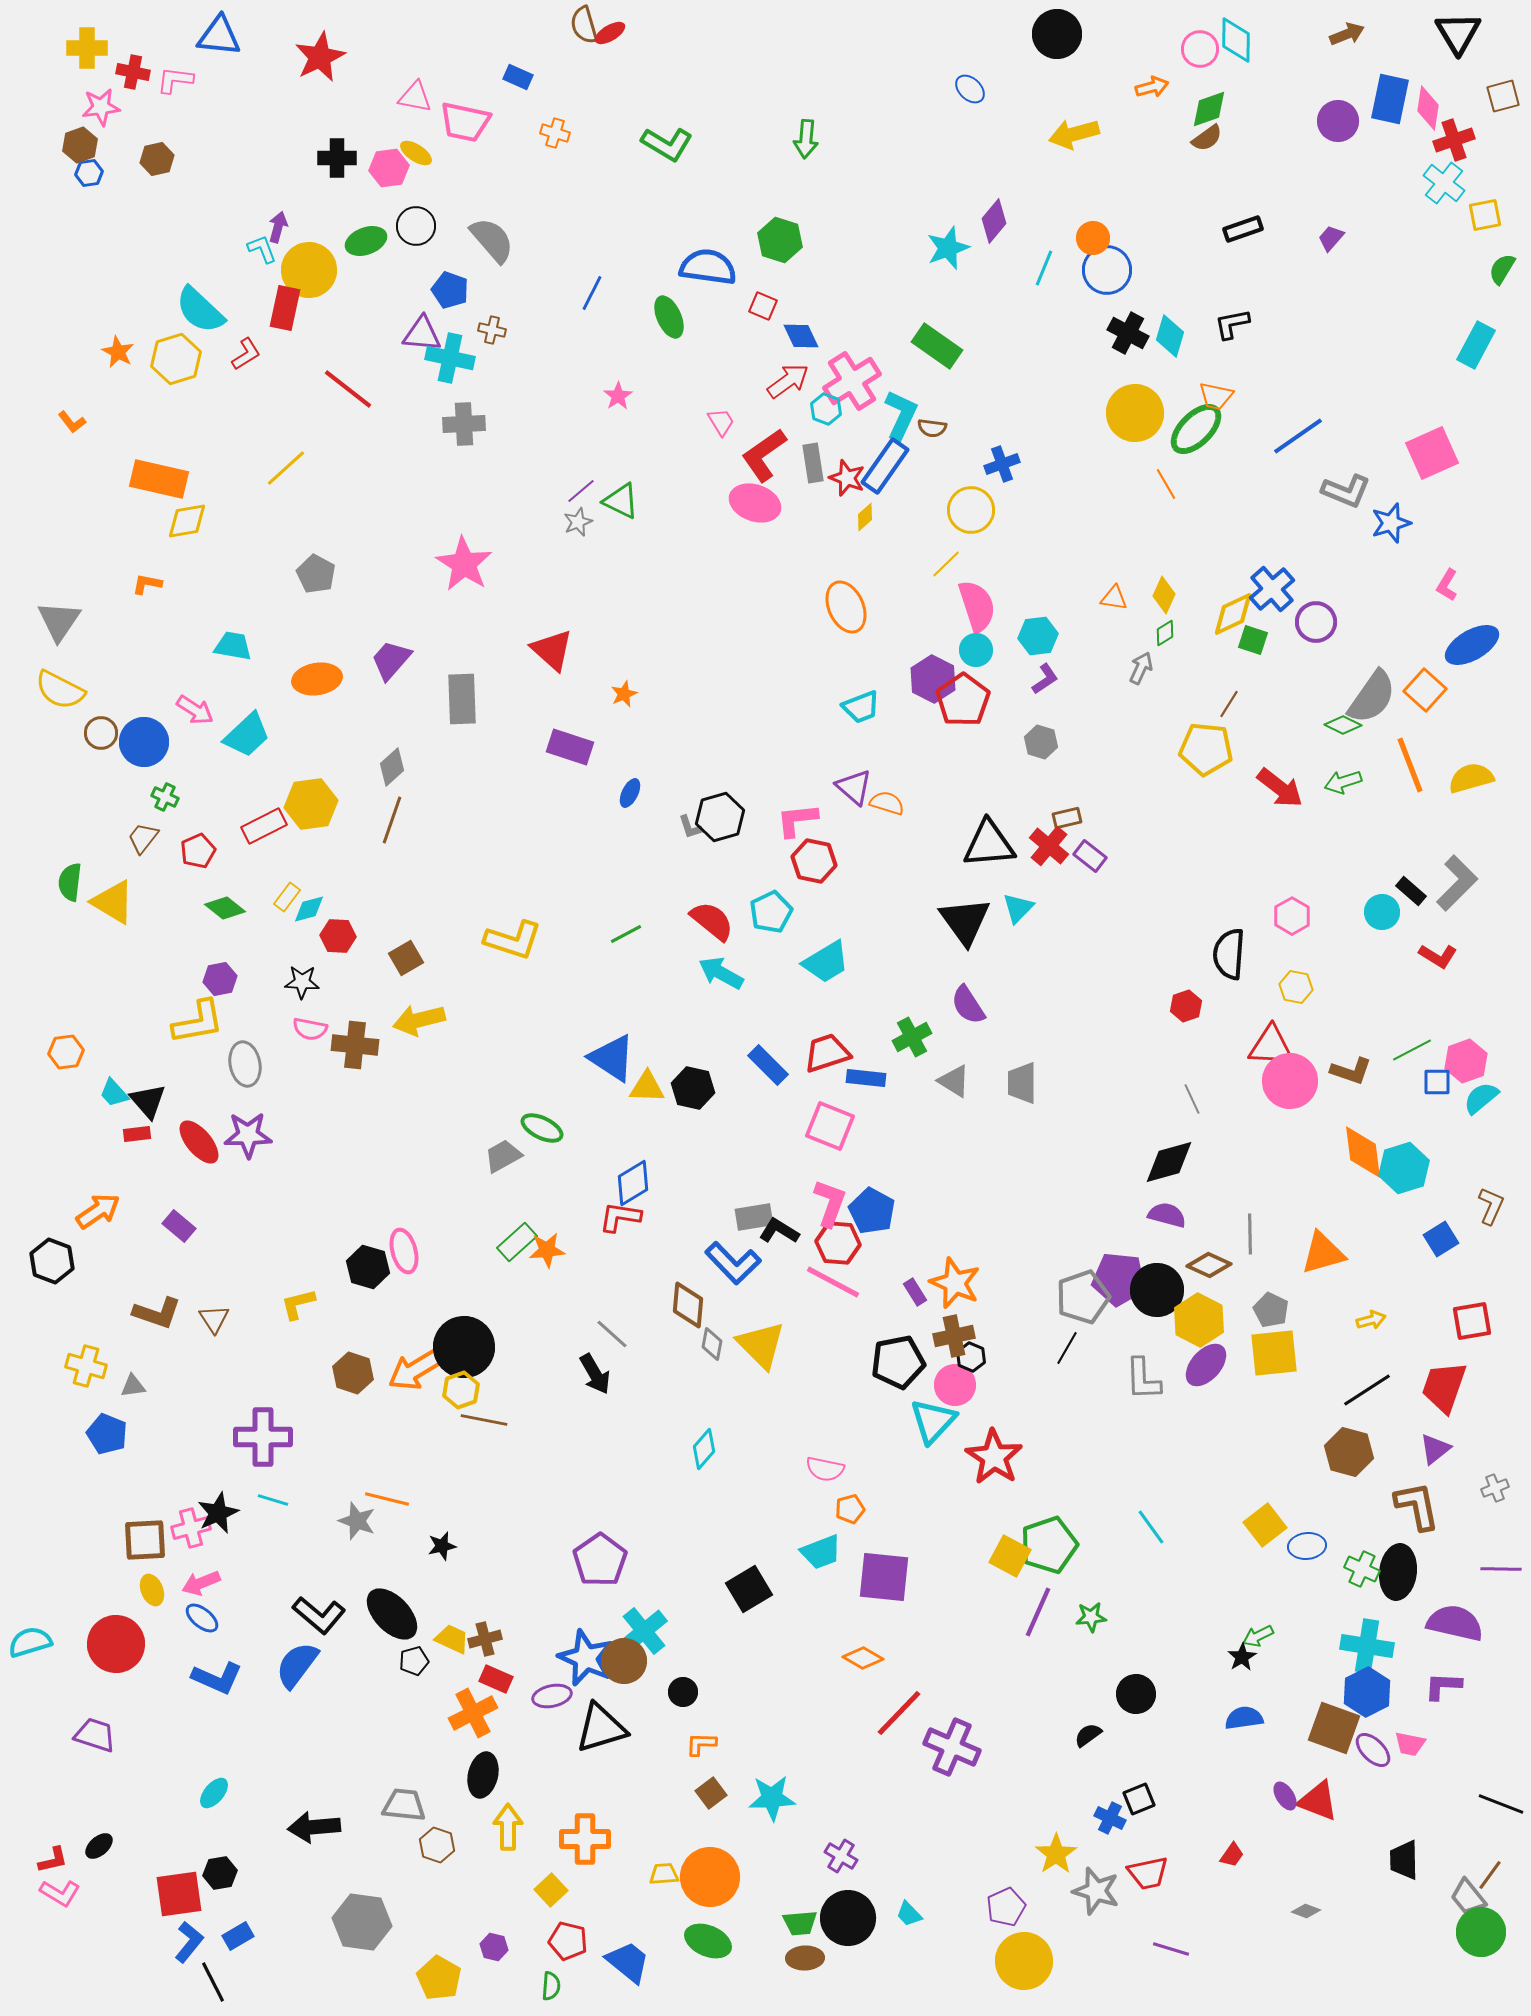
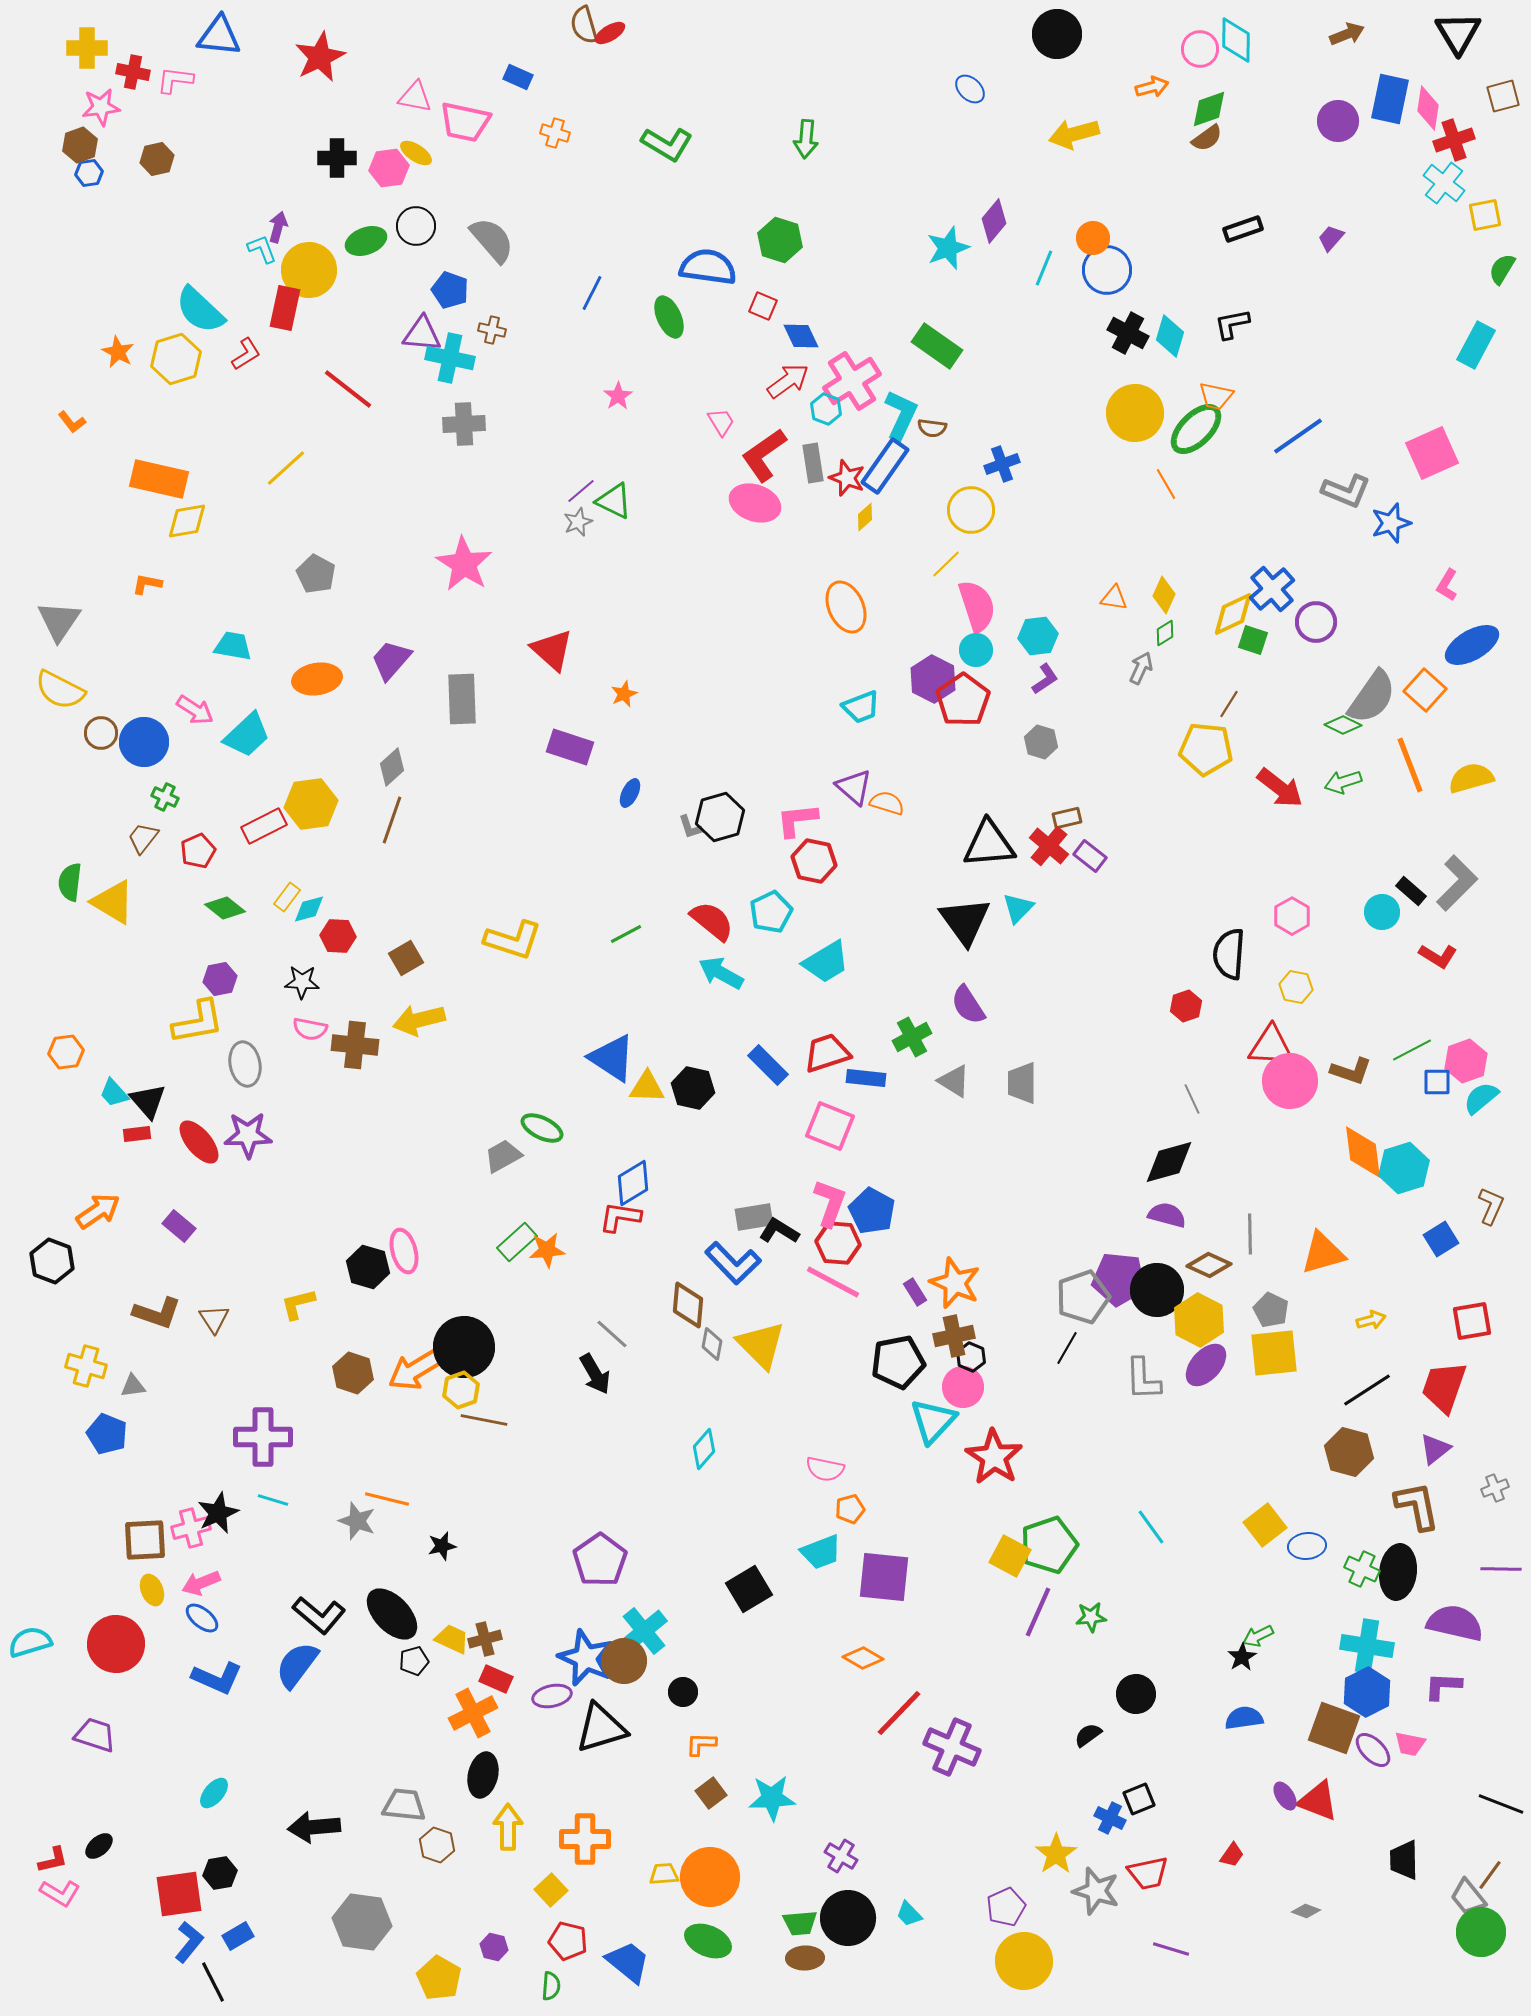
green triangle at (621, 501): moved 7 px left
pink circle at (955, 1385): moved 8 px right, 2 px down
